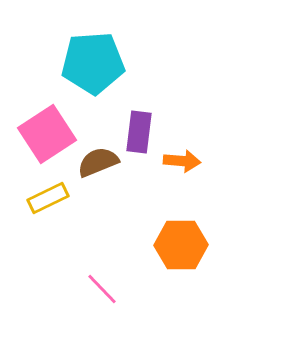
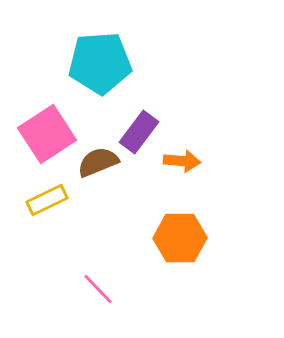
cyan pentagon: moved 7 px right
purple rectangle: rotated 30 degrees clockwise
yellow rectangle: moved 1 px left, 2 px down
orange hexagon: moved 1 px left, 7 px up
pink line: moved 4 px left
